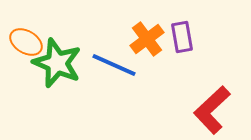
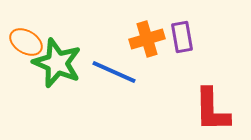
orange cross: rotated 20 degrees clockwise
blue line: moved 7 px down
red L-shape: rotated 48 degrees counterclockwise
